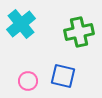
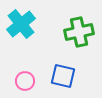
pink circle: moved 3 px left
